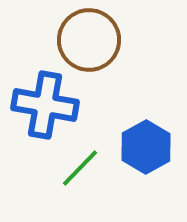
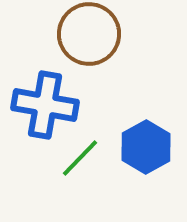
brown circle: moved 6 px up
green line: moved 10 px up
